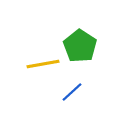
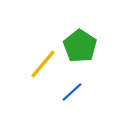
yellow line: rotated 40 degrees counterclockwise
